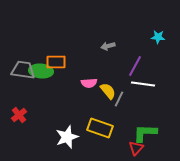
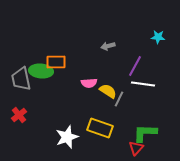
gray trapezoid: moved 2 px left, 9 px down; rotated 110 degrees counterclockwise
yellow semicircle: rotated 18 degrees counterclockwise
